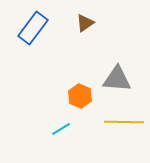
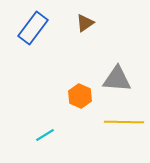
cyan line: moved 16 px left, 6 px down
